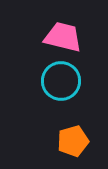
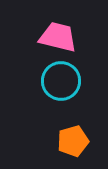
pink trapezoid: moved 5 px left
